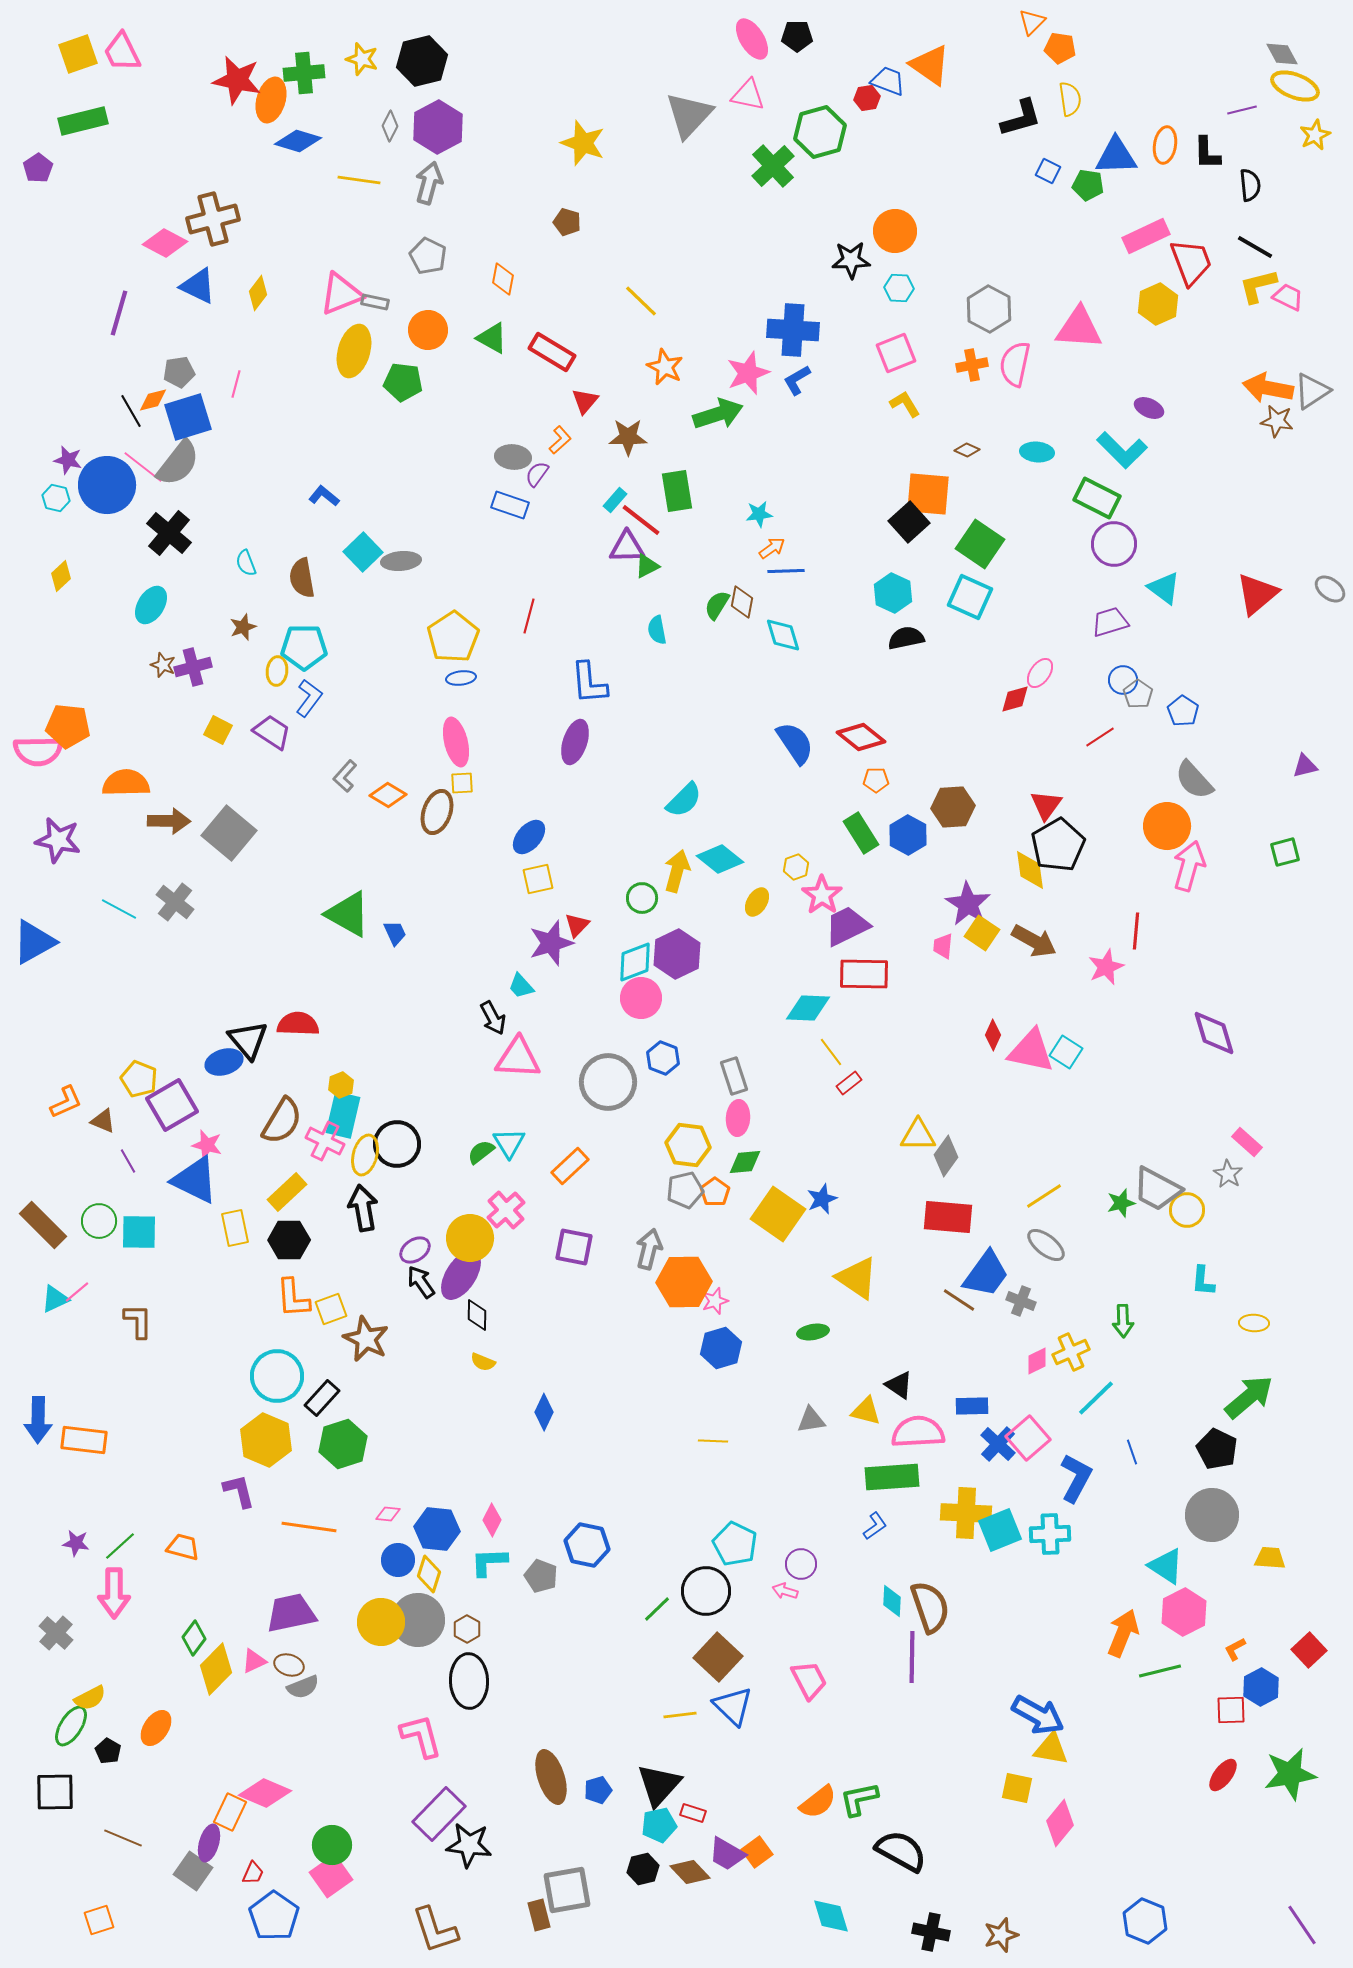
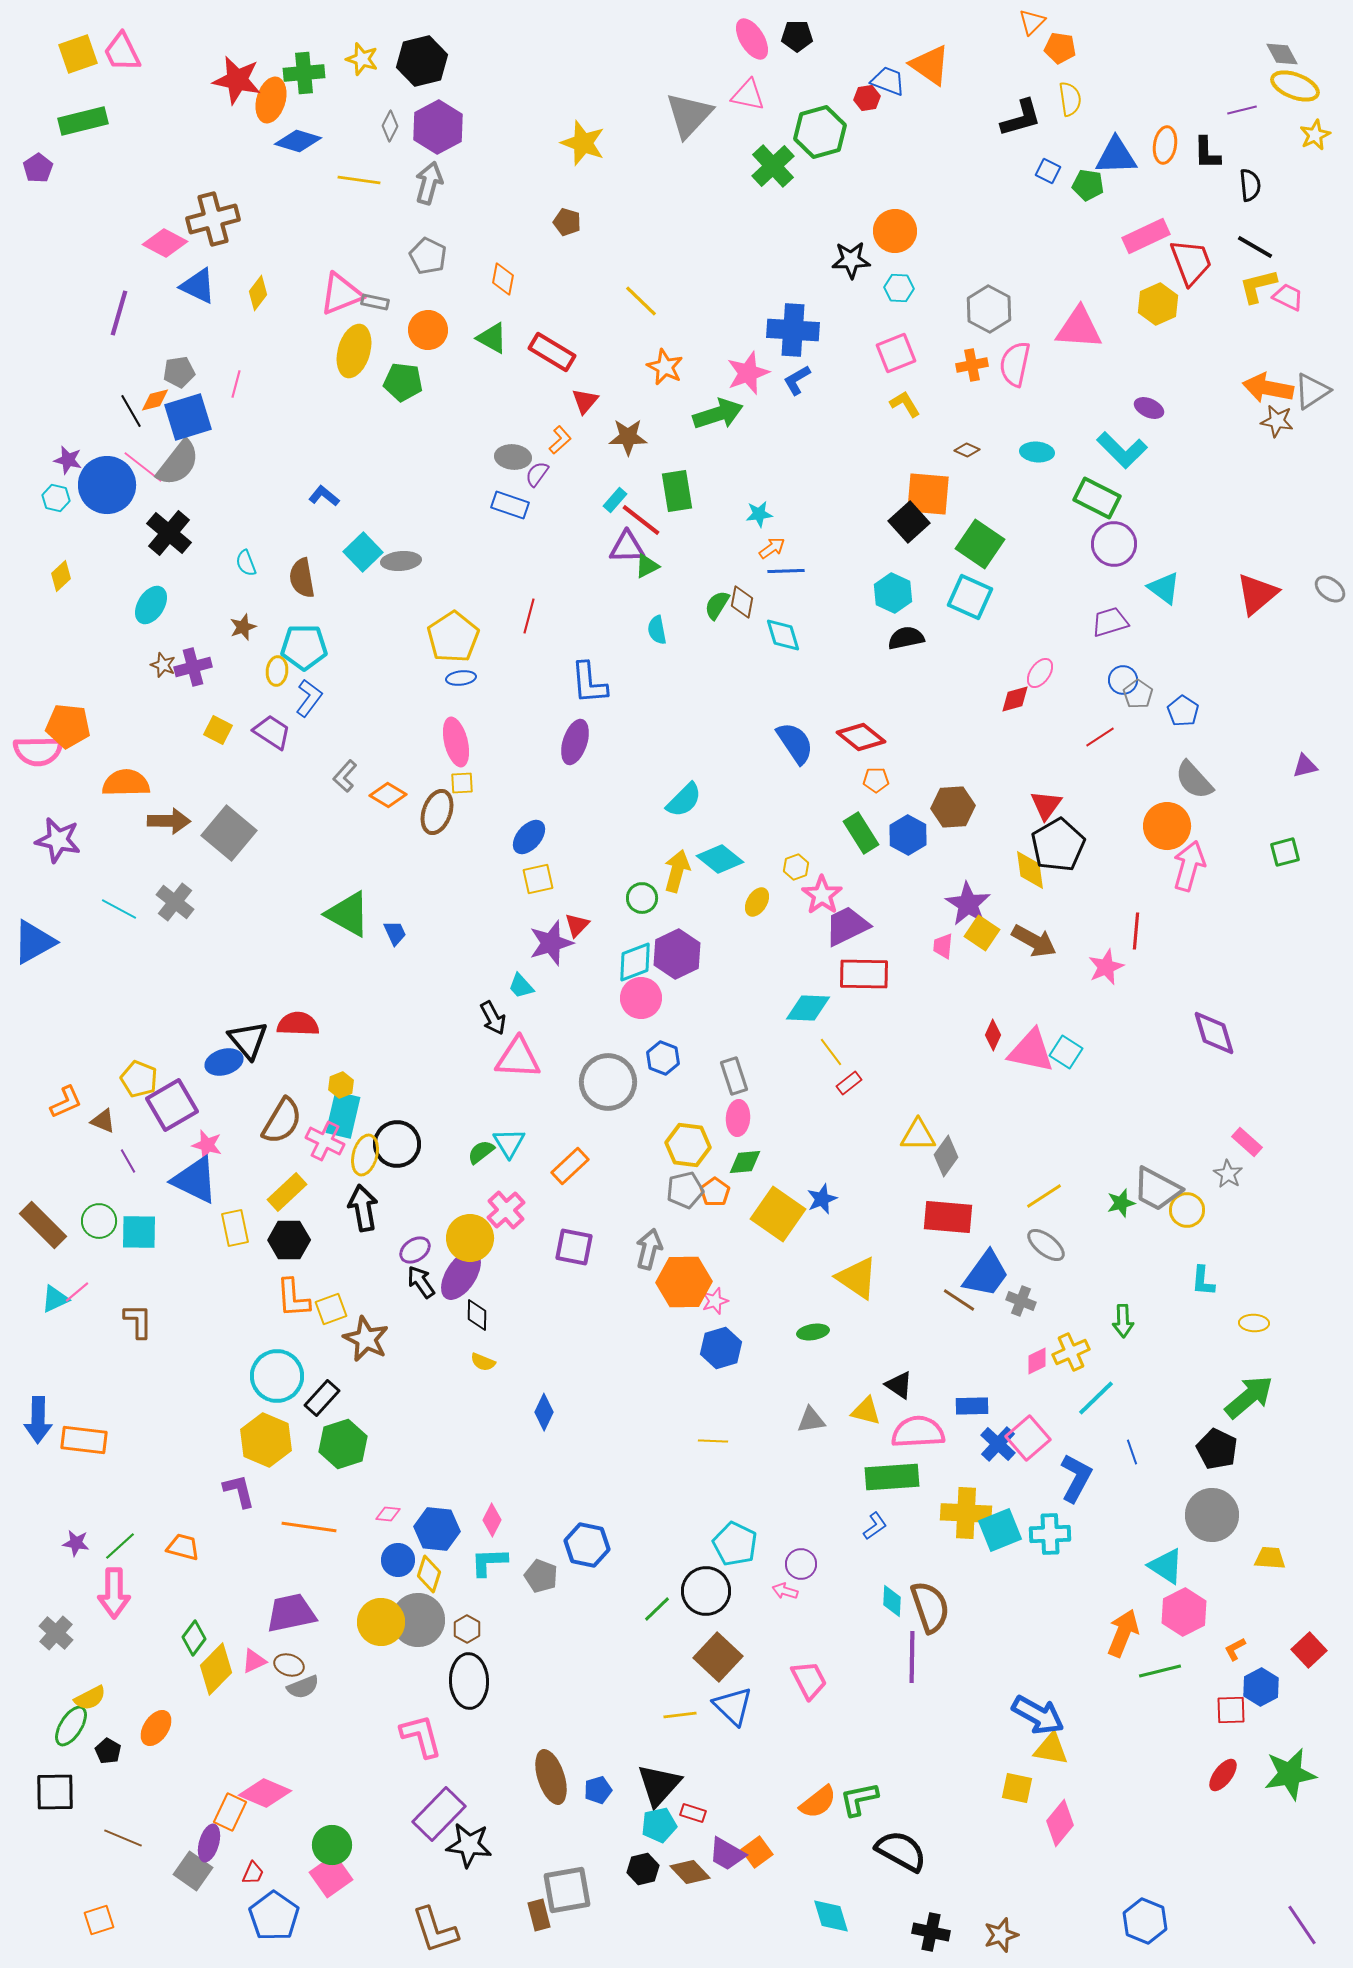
orange diamond at (153, 400): moved 2 px right
